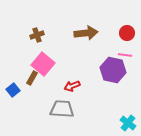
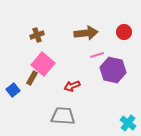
red circle: moved 3 px left, 1 px up
pink line: moved 28 px left; rotated 24 degrees counterclockwise
gray trapezoid: moved 1 px right, 7 px down
